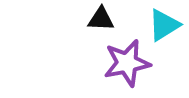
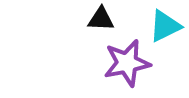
cyan triangle: moved 1 px right, 1 px down; rotated 6 degrees clockwise
